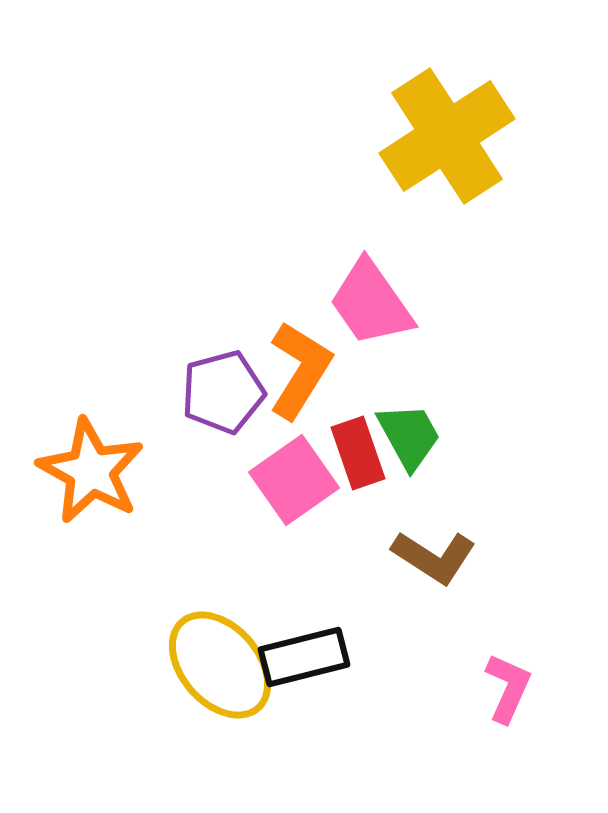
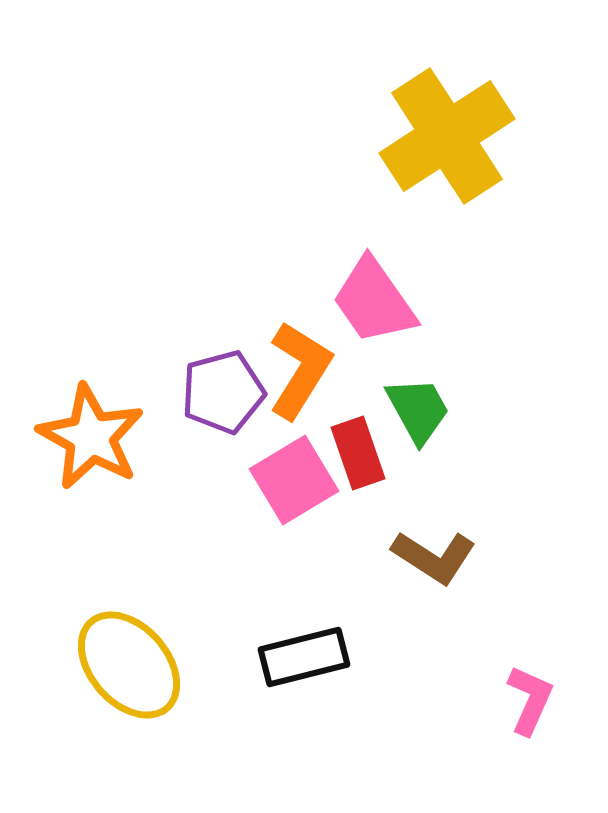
pink trapezoid: moved 3 px right, 2 px up
green trapezoid: moved 9 px right, 26 px up
orange star: moved 34 px up
pink square: rotated 4 degrees clockwise
yellow ellipse: moved 91 px left
pink L-shape: moved 22 px right, 12 px down
